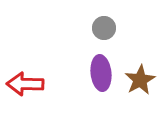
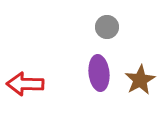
gray circle: moved 3 px right, 1 px up
purple ellipse: moved 2 px left
